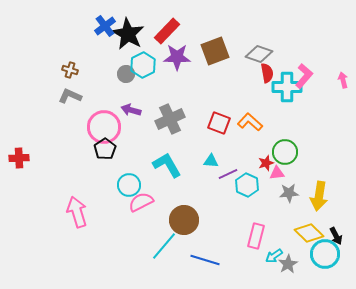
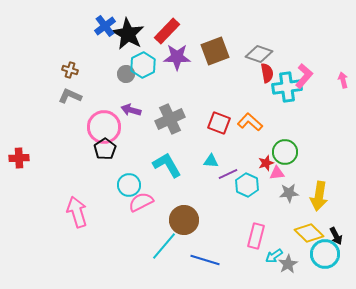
cyan cross at (287, 87): rotated 8 degrees counterclockwise
